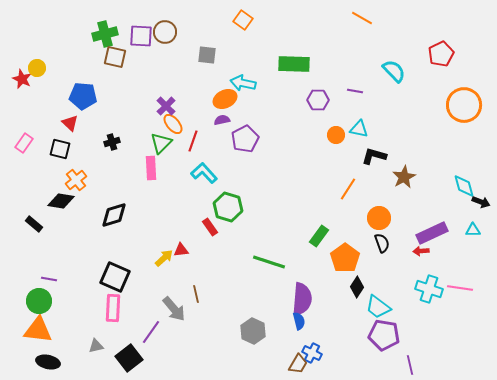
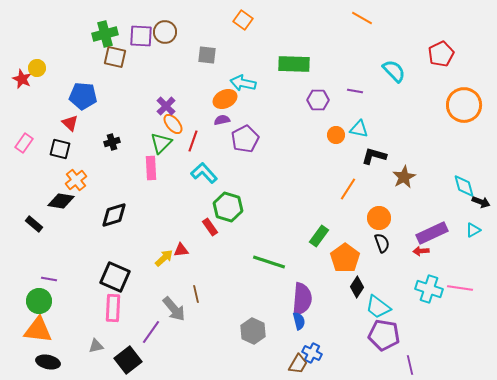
cyan triangle at (473, 230): rotated 28 degrees counterclockwise
black square at (129, 358): moved 1 px left, 2 px down
